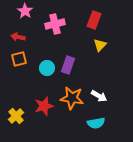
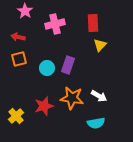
red rectangle: moved 1 px left, 3 px down; rotated 24 degrees counterclockwise
